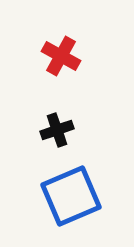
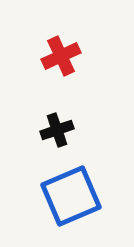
red cross: rotated 36 degrees clockwise
